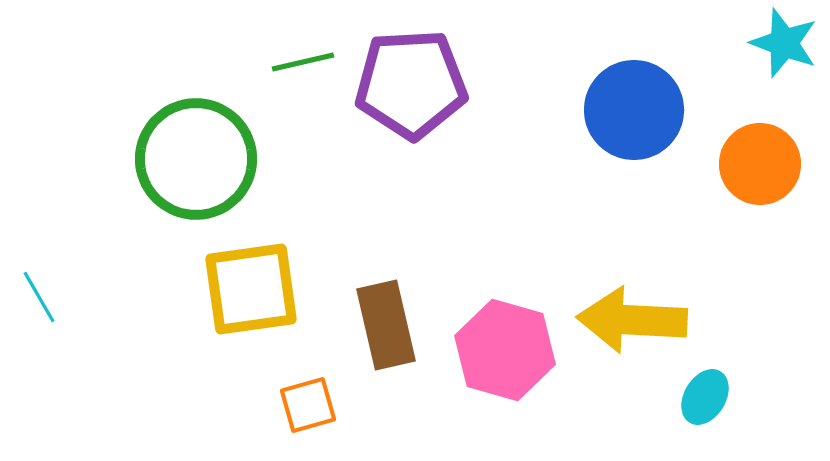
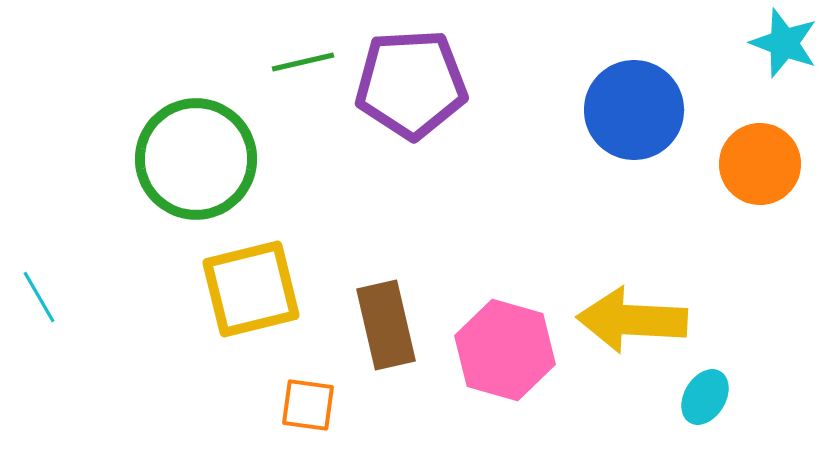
yellow square: rotated 6 degrees counterclockwise
orange square: rotated 24 degrees clockwise
